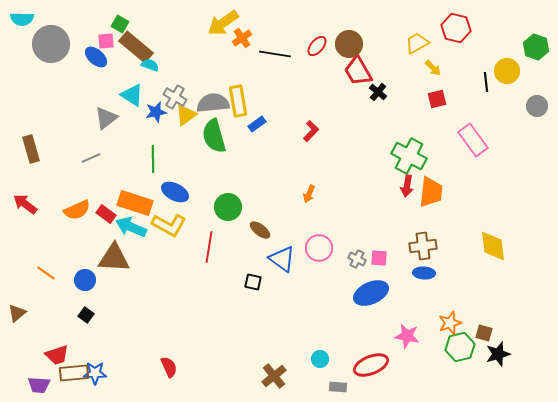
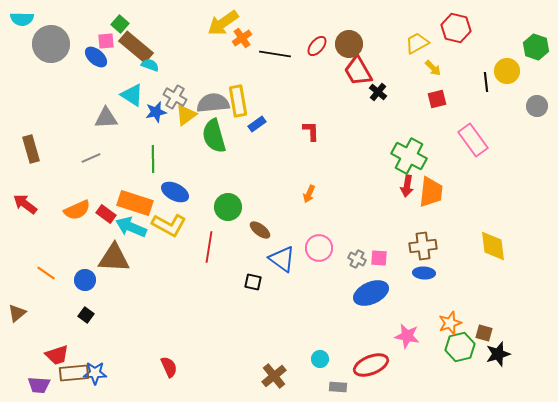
green square at (120, 24): rotated 12 degrees clockwise
gray triangle at (106, 118): rotated 35 degrees clockwise
red L-shape at (311, 131): rotated 45 degrees counterclockwise
